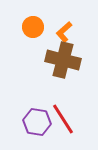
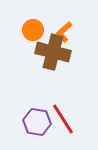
orange circle: moved 3 px down
brown cross: moved 10 px left, 8 px up
